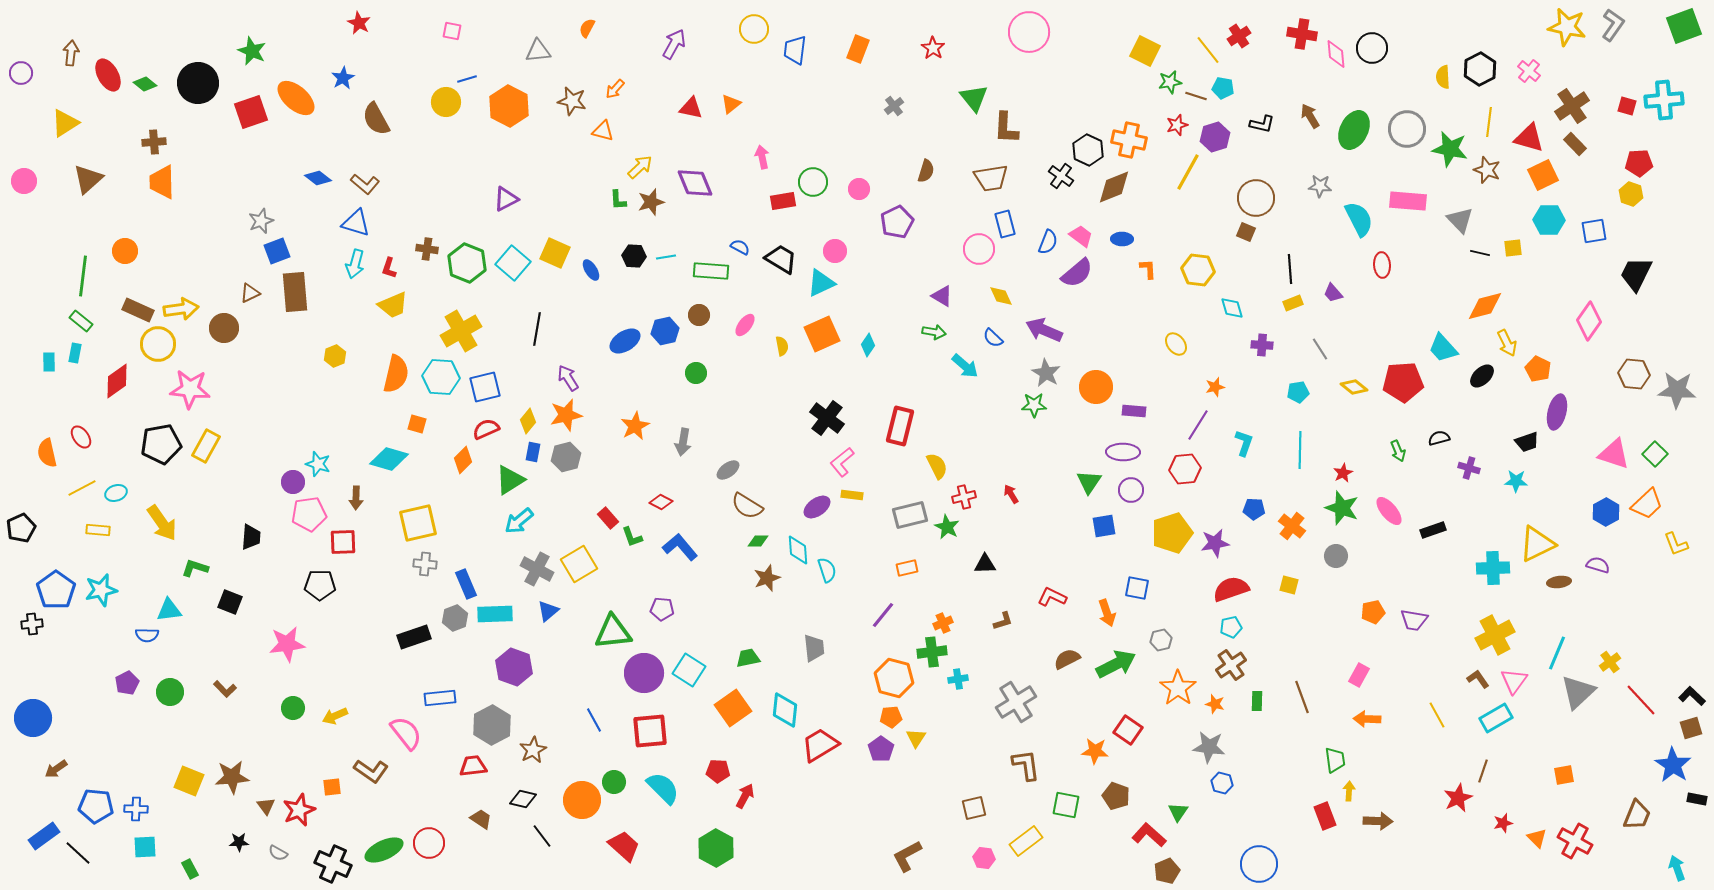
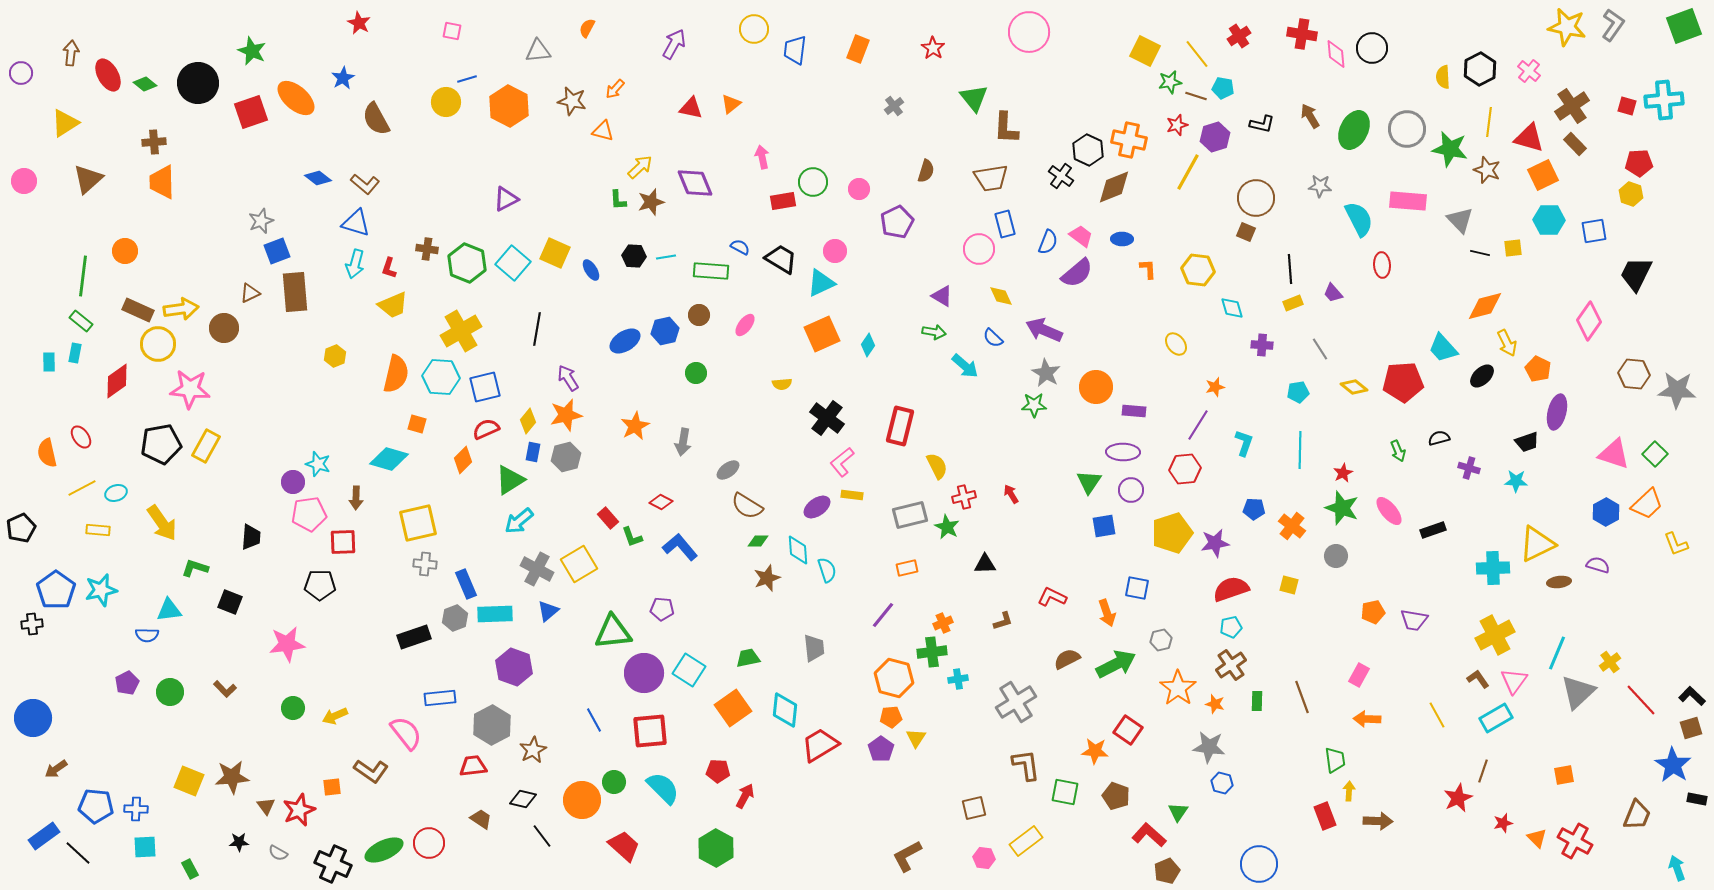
yellow line at (1208, 50): moved 11 px left, 4 px down
yellow semicircle at (782, 346): moved 38 px down; rotated 96 degrees clockwise
green square at (1066, 805): moved 1 px left, 13 px up
